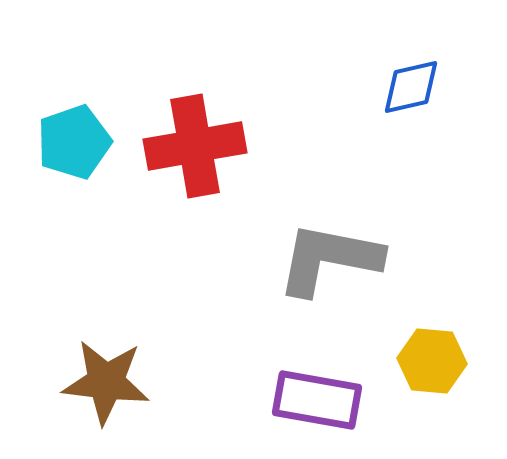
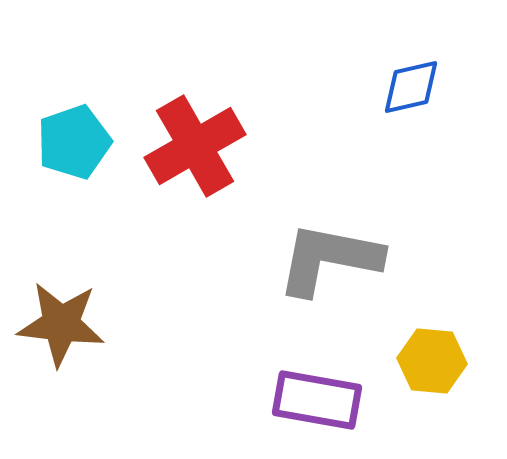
red cross: rotated 20 degrees counterclockwise
brown star: moved 45 px left, 58 px up
